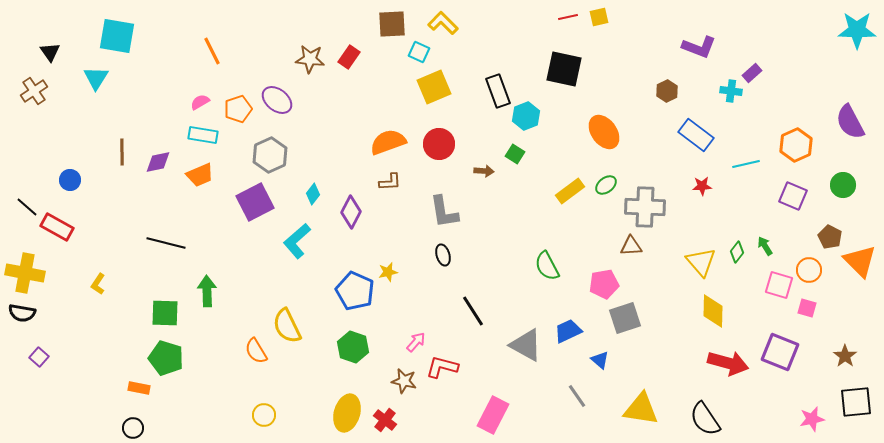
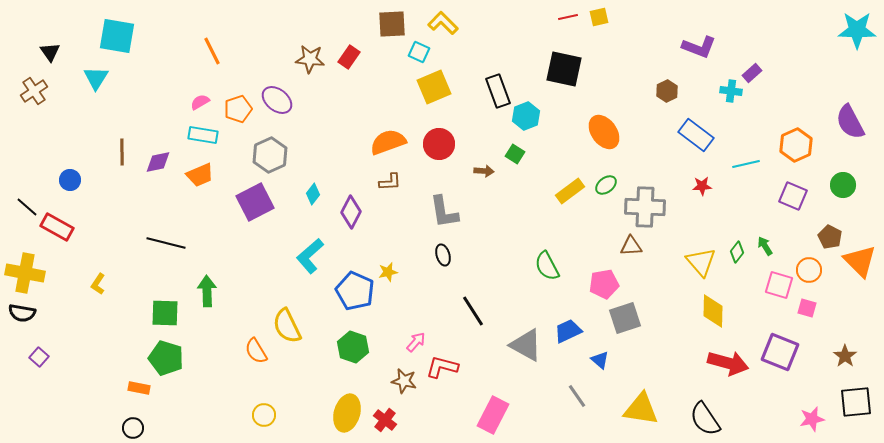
cyan L-shape at (297, 241): moved 13 px right, 15 px down
